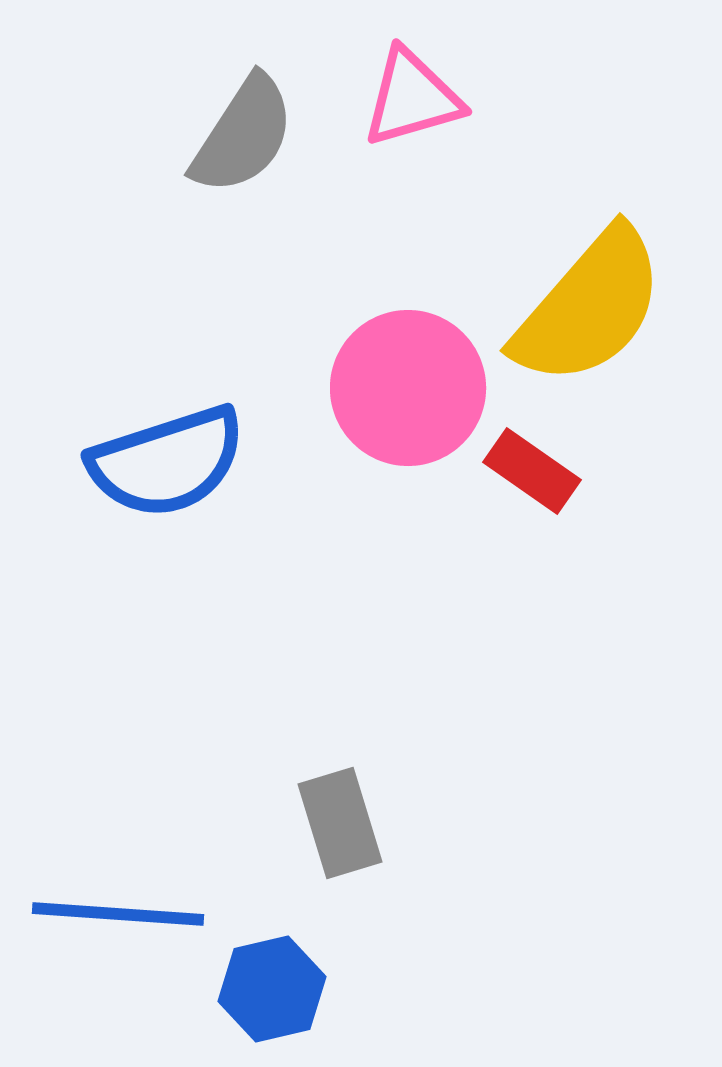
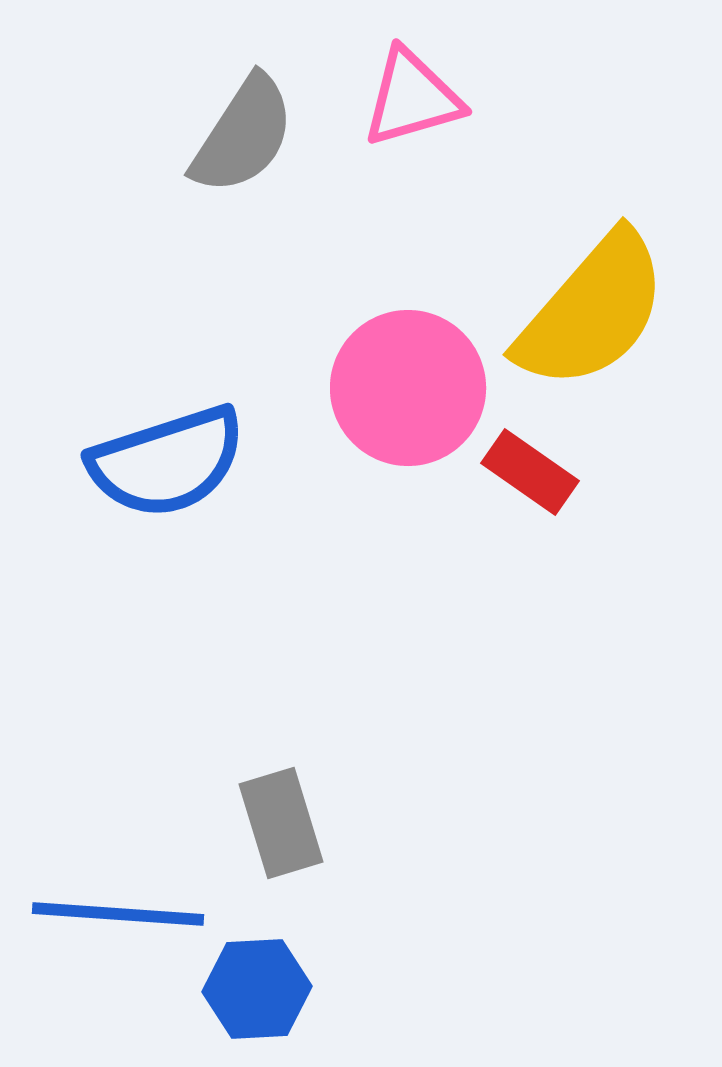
yellow semicircle: moved 3 px right, 4 px down
red rectangle: moved 2 px left, 1 px down
gray rectangle: moved 59 px left
blue hexagon: moved 15 px left; rotated 10 degrees clockwise
